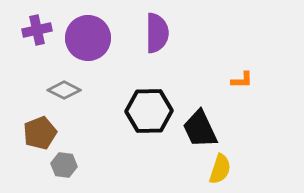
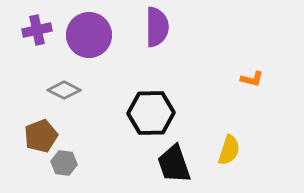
purple semicircle: moved 6 px up
purple circle: moved 1 px right, 3 px up
orange L-shape: moved 10 px right, 1 px up; rotated 15 degrees clockwise
black hexagon: moved 2 px right, 2 px down
black trapezoid: moved 26 px left, 35 px down; rotated 6 degrees clockwise
brown pentagon: moved 1 px right, 3 px down
gray hexagon: moved 2 px up
yellow semicircle: moved 9 px right, 19 px up
